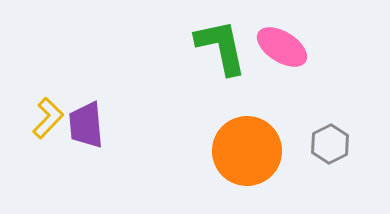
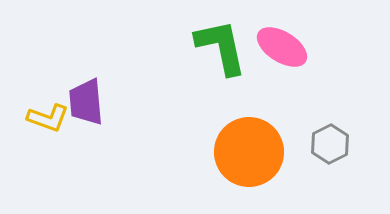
yellow L-shape: rotated 66 degrees clockwise
purple trapezoid: moved 23 px up
orange circle: moved 2 px right, 1 px down
